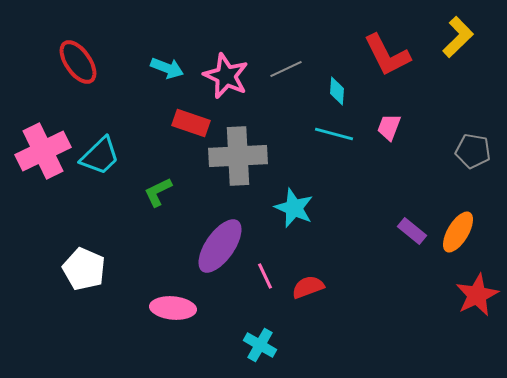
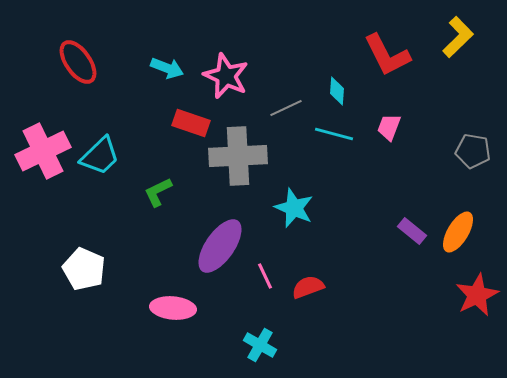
gray line: moved 39 px down
